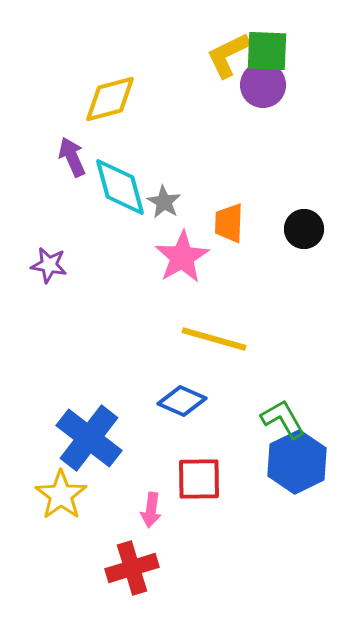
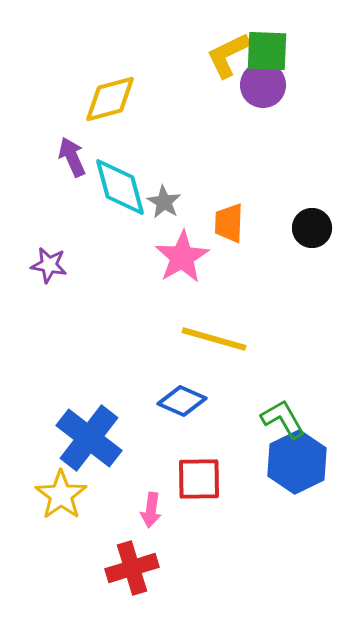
black circle: moved 8 px right, 1 px up
